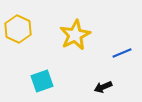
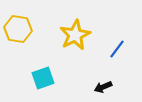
yellow hexagon: rotated 16 degrees counterclockwise
blue line: moved 5 px left, 4 px up; rotated 30 degrees counterclockwise
cyan square: moved 1 px right, 3 px up
